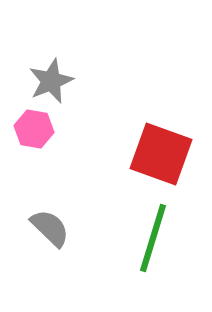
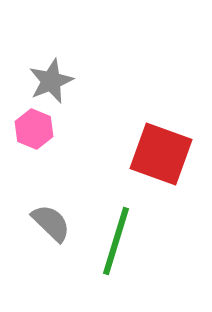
pink hexagon: rotated 12 degrees clockwise
gray semicircle: moved 1 px right, 5 px up
green line: moved 37 px left, 3 px down
